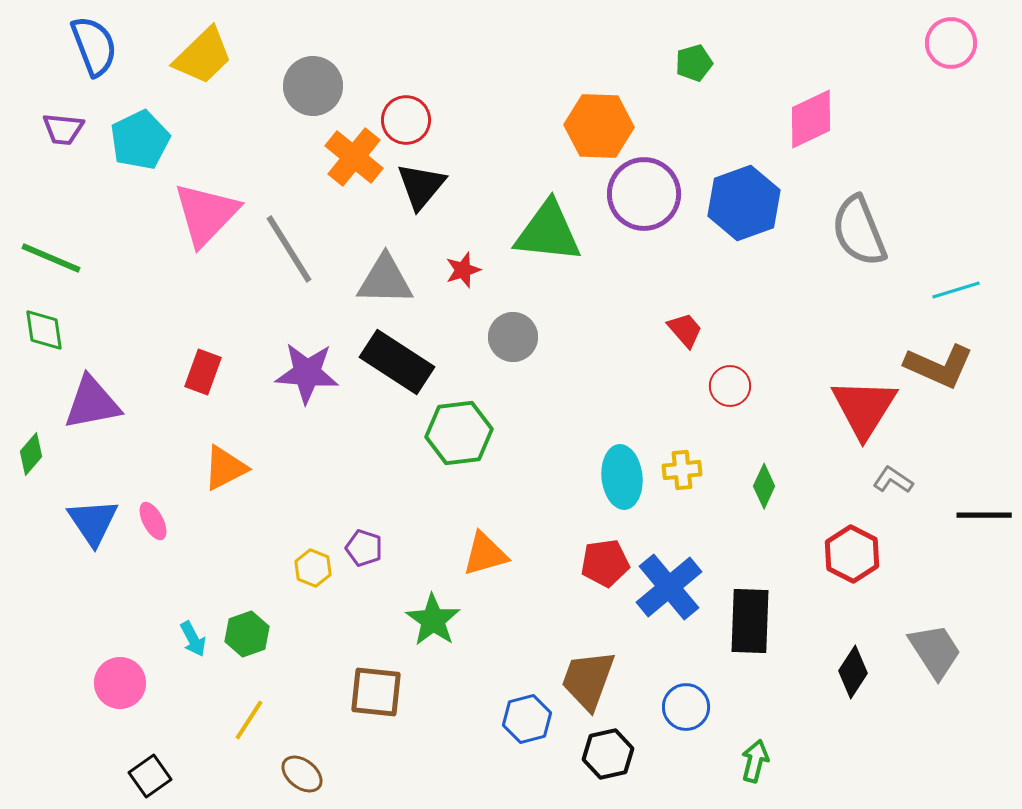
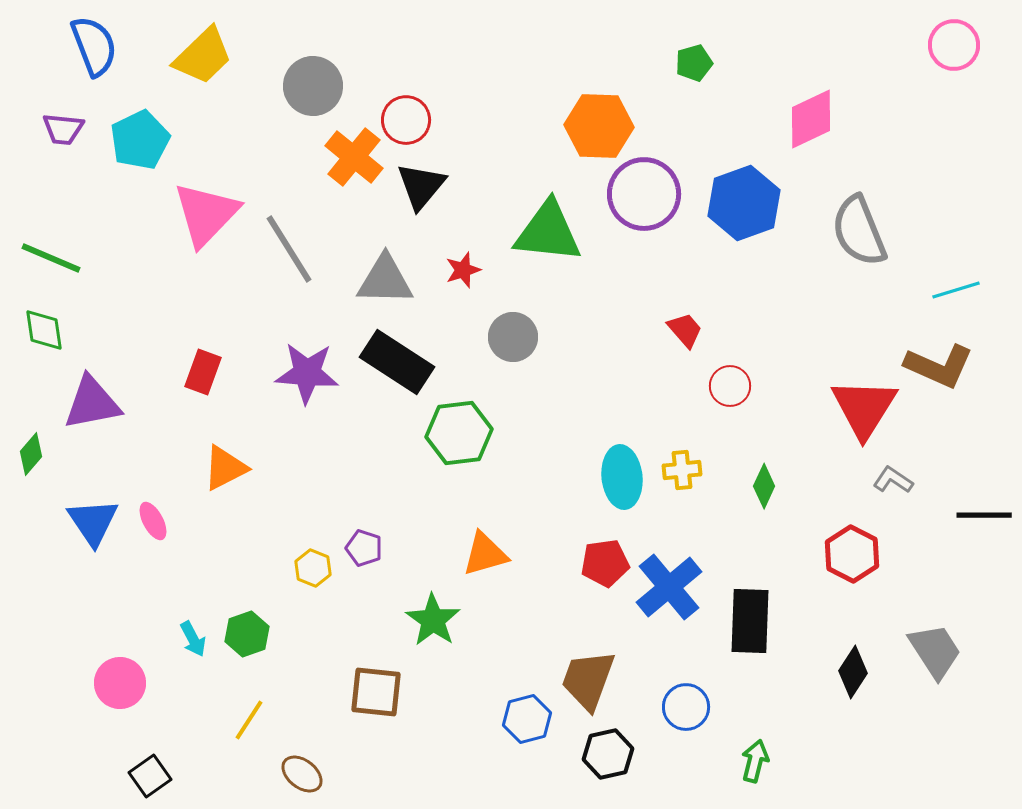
pink circle at (951, 43): moved 3 px right, 2 px down
